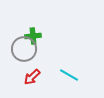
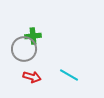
red arrow: rotated 120 degrees counterclockwise
